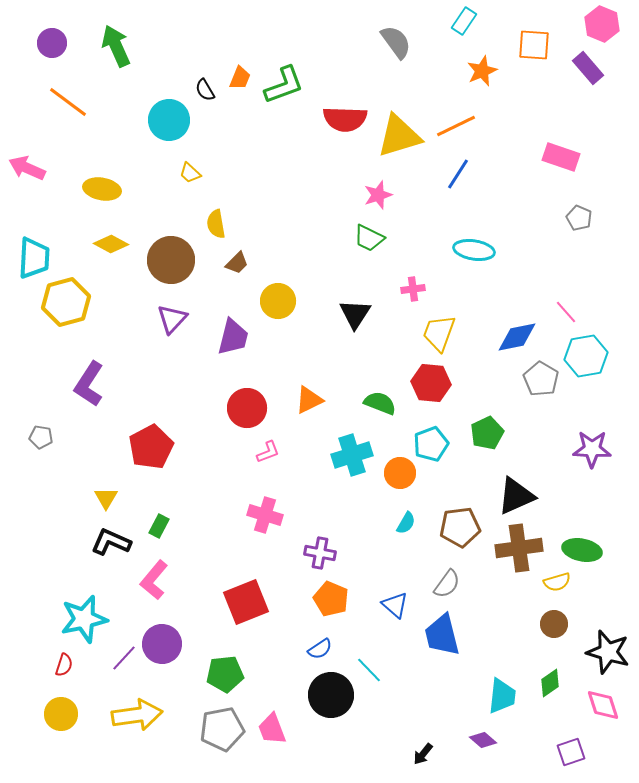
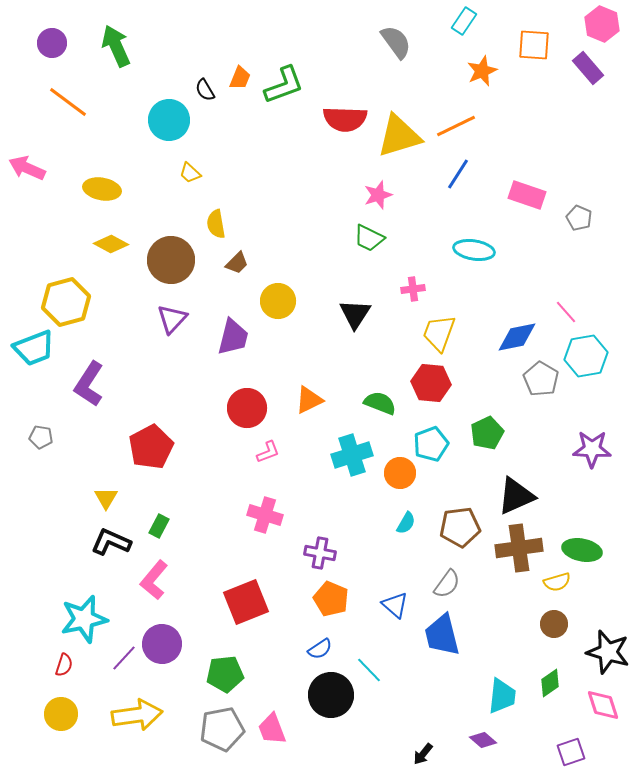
pink rectangle at (561, 157): moved 34 px left, 38 px down
cyan trapezoid at (34, 258): moved 90 px down; rotated 66 degrees clockwise
